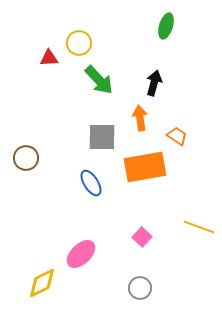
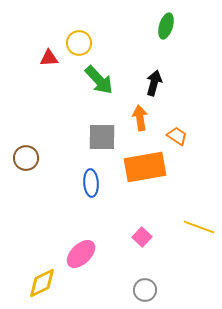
blue ellipse: rotated 28 degrees clockwise
gray circle: moved 5 px right, 2 px down
